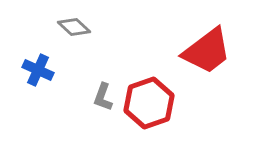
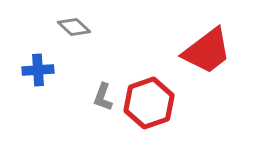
blue cross: rotated 28 degrees counterclockwise
